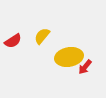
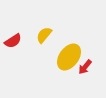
yellow semicircle: moved 2 px right, 1 px up
yellow ellipse: rotated 44 degrees counterclockwise
